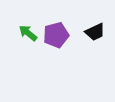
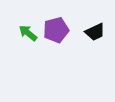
purple pentagon: moved 5 px up
